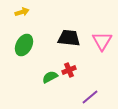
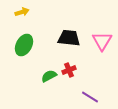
green semicircle: moved 1 px left, 1 px up
purple line: rotated 72 degrees clockwise
